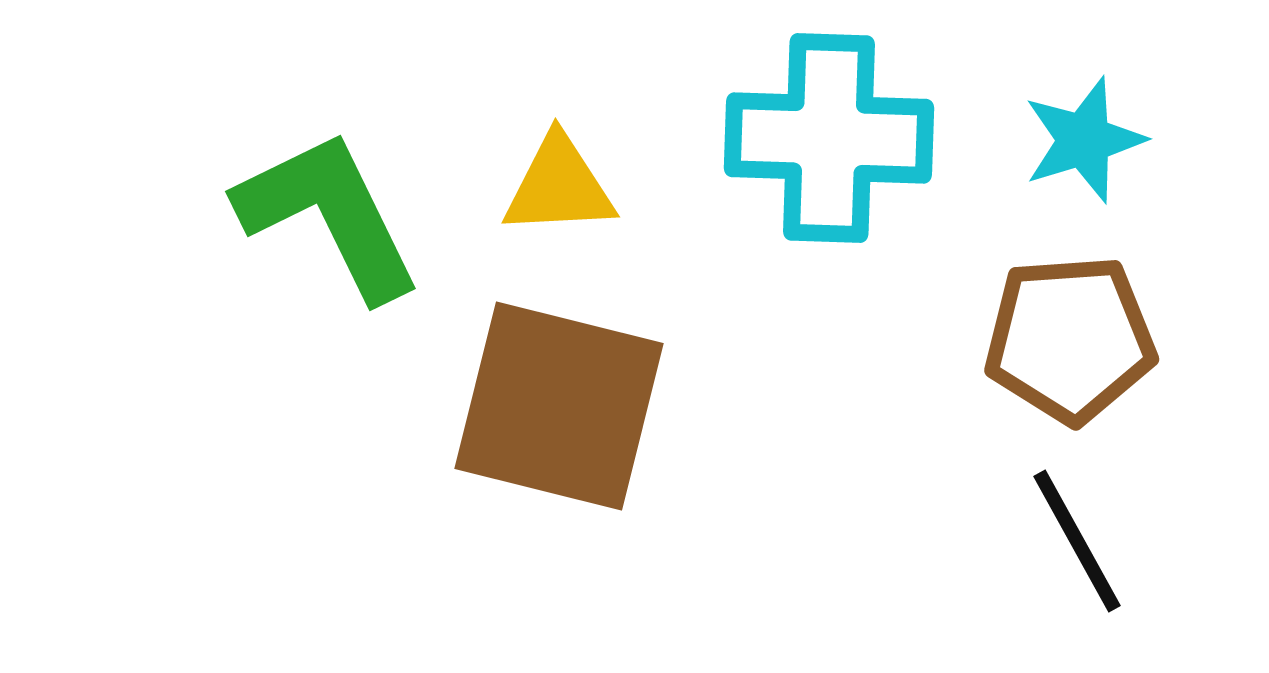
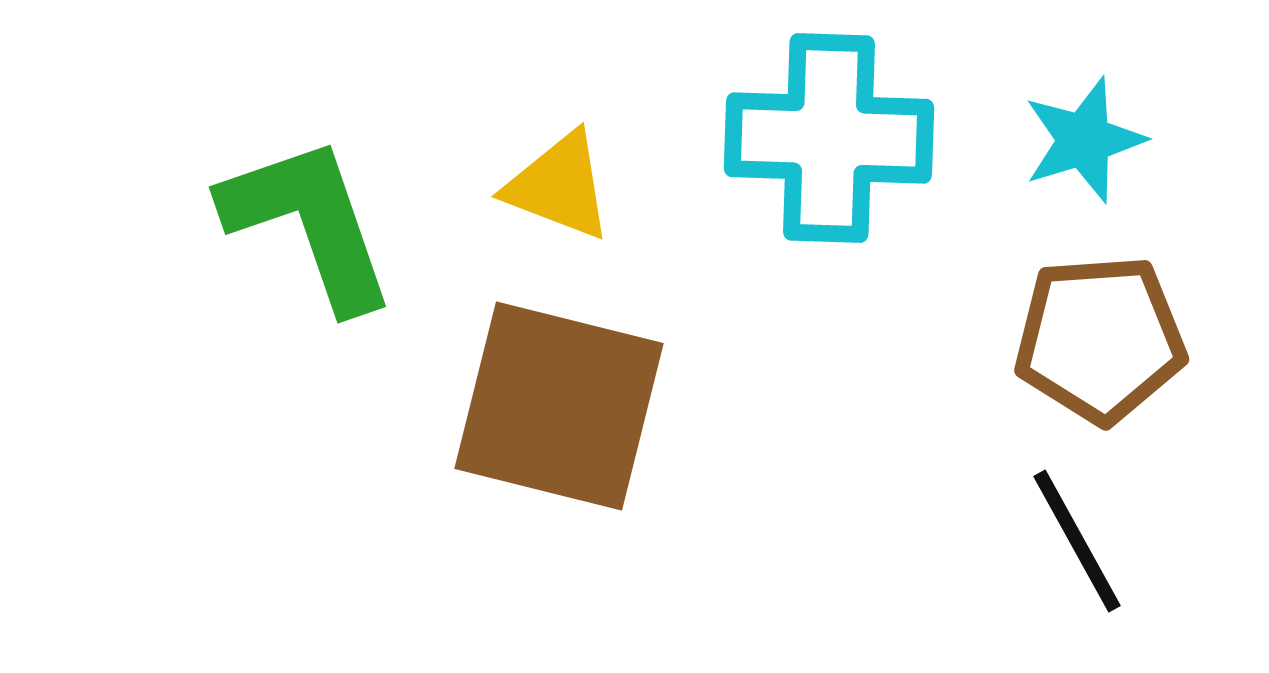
yellow triangle: rotated 24 degrees clockwise
green L-shape: moved 20 px left, 8 px down; rotated 7 degrees clockwise
brown pentagon: moved 30 px right
